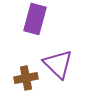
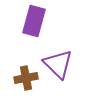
purple rectangle: moved 1 px left, 2 px down
